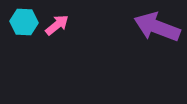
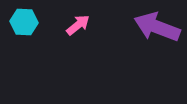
pink arrow: moved 21 px right
